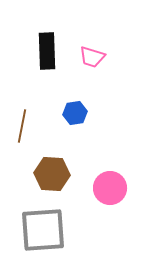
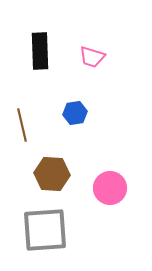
black rectangle: moved 7 px left
brown line: moved 1 px up; rotated 24 degrees counterclockwise
gray square: moved 2 px right
